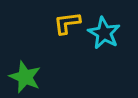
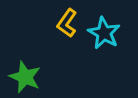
yellow L-shape: rotated 48 degrees counterclockwise
